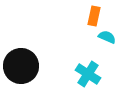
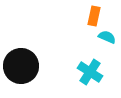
cyan cross: moved 2 px right, 2 px up
